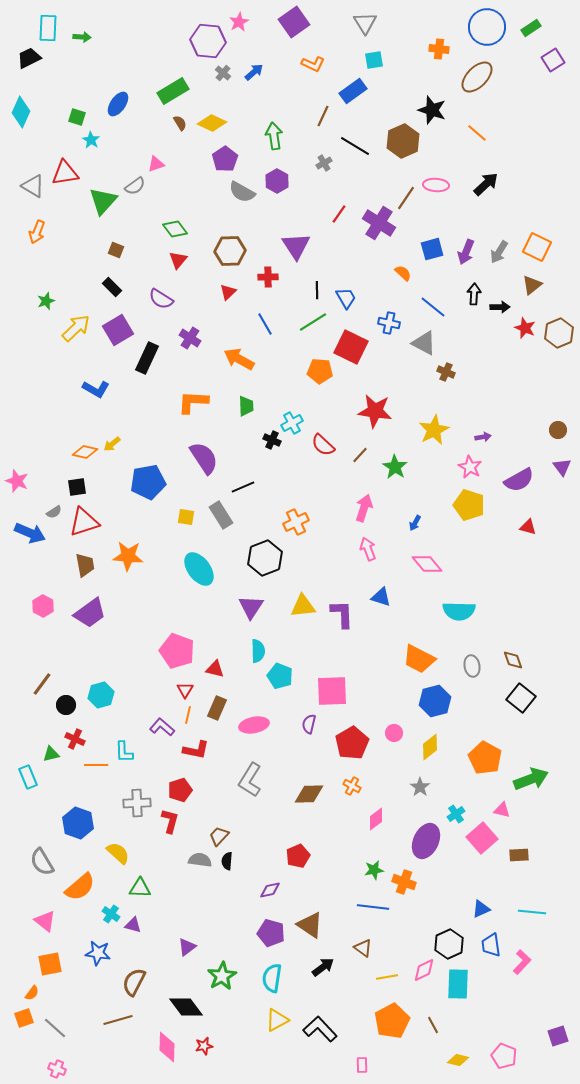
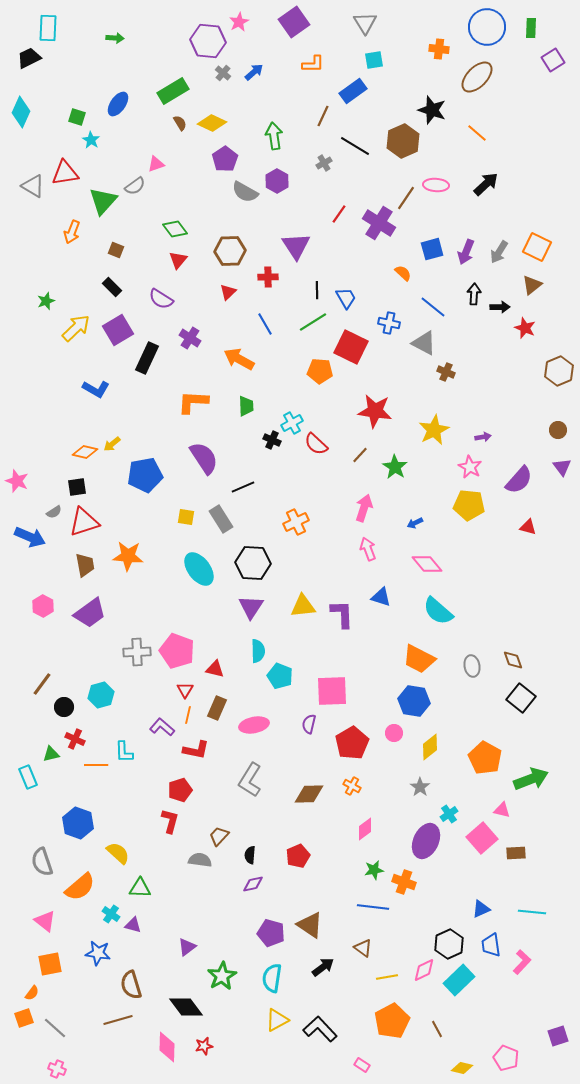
green rectangle at (531, 28): rotated 54 degrees counterclockwise
green arrow at (82, 37): moved 33 px right, 1 px down
orange L-shape at (313, 64): rotated 25 degrees counterclockwise
gray semicircle at (242, 192): moved 3 px right
orange arrow at (37, 232): moved 35 px right
brown hexagon at (559, 333): moved 38 px down
red semicircle at (323, 445): moved 7 px left, 1 px up
purple semicircle at (519, 480): rotated 20 degrees counterclockwise
blue pentagon at (148, 482): moved 3 px left, 7 px up
yellow pentagon at (469, 505): rotated 12 degrees counterclockwise
gray rectangle at (221, 515): moved 4 px down
blue arrow at (415, 523): rotated 35 degrees clockwise
blue arrow at (30, 533): moved 4 px down
black hexagon at (265, 558): moved 12 px left, 5 px down; rotated 24 degrees clockwise
cyan semicircle at (459, 611): moved 21 px left; rotated 40 degrees clockwise
blue hexagon at (435, 701): moved 21 px left; rotated 24 degrees clockwise
black circle at (66, 705): moved 2 px left, 2 px down
gray cross at (137, 803): moved 151 px up
cyan cross at (456, 814): moved 7 px left
pink diamond at (376, 819): moved 11 px left, 10 px down
brown rectangle at (519, 855): moved 3 px left, 2 px up
black semicircle at (227, 861): moved 23 px right, 6 px up
gray semicircle at (42, 862): rotated 12 degrees clockwise
purple diamond at (270, 890): moved 17 px left, 6 px up
brown semicircle at (134, 982): moved 3 px left, 3 px down; rotated 44 degrees counterclockwise
cyan rectangle at (458, 984): moved 1 px right, 4 px up; rotated 44 degrees clockwise
brown line at (433, 1025): moved 4 px right, 4 px down
pink pentagon at (504, 1056): moved 2 px right, 2 px down
yellow diamond at (458, 1060): moved 4 px right, 8 px down
pink rectangle at (362, 1065): rotated 56 degrees counterclockwise
